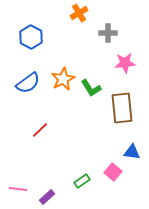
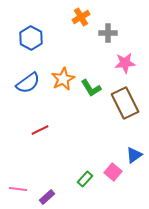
orange cross: moved 2 px right, 4 px down
blue hexagon: moved 1 px down
brown rectangle: moved 3 px right, 5 px up; rotated 20 degrees counterclockwise
red line: rotated 18 degrees clockwise
blue triangle: moved 2 px right, 3 px down; rotated 42 degrees counterclockwise
green rectangle: moved 3 px right, 2 px up; rotated 14 degrees counterclockwise
